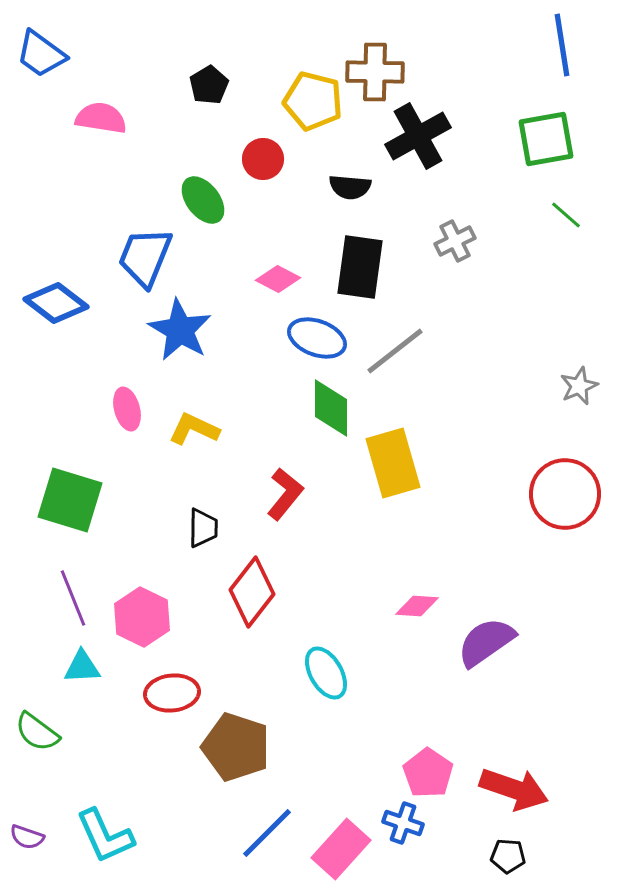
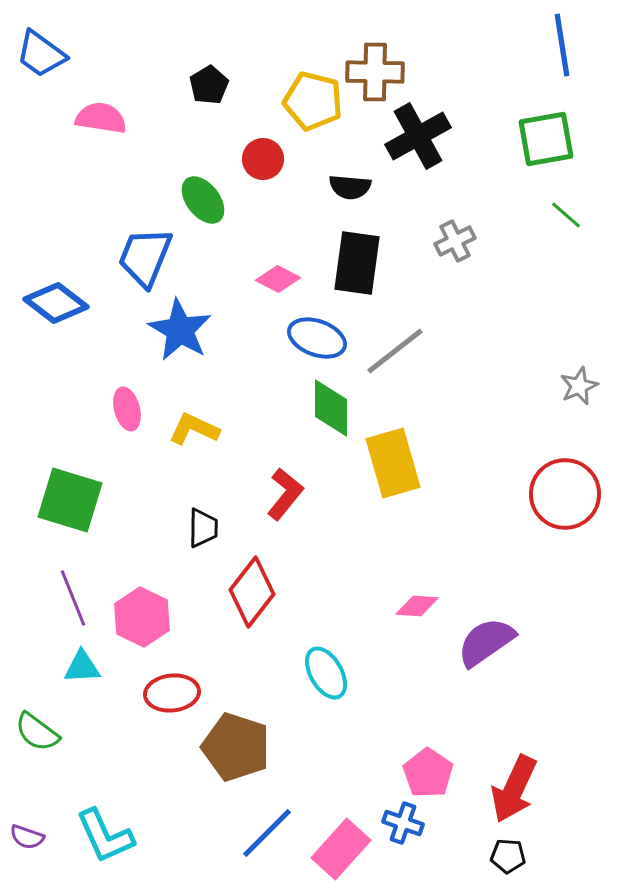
black rectangle at (360, 267): moved 3 px left, 4 px up
red arrow at (514, 789): rotated 96 degrees clockwise
